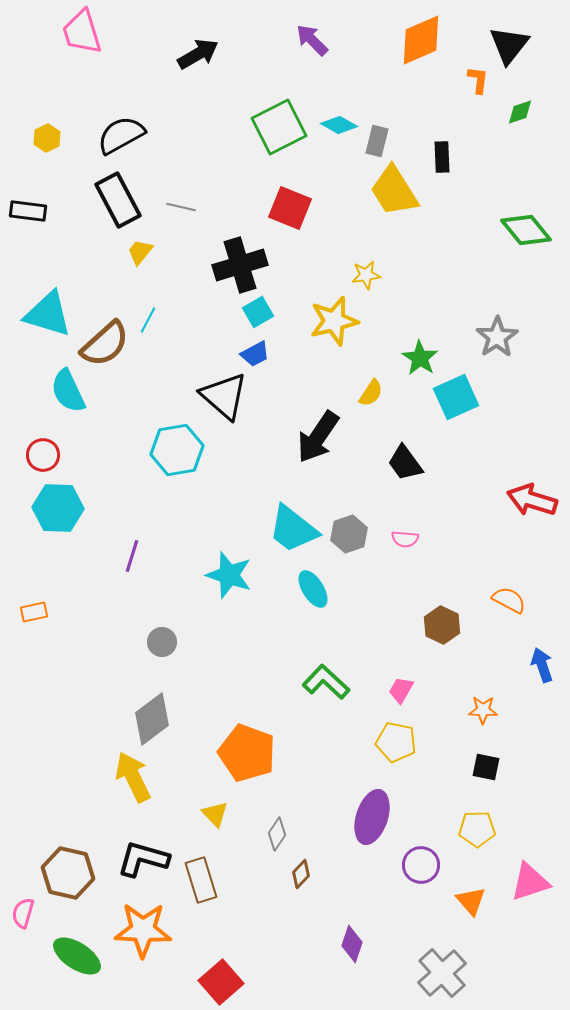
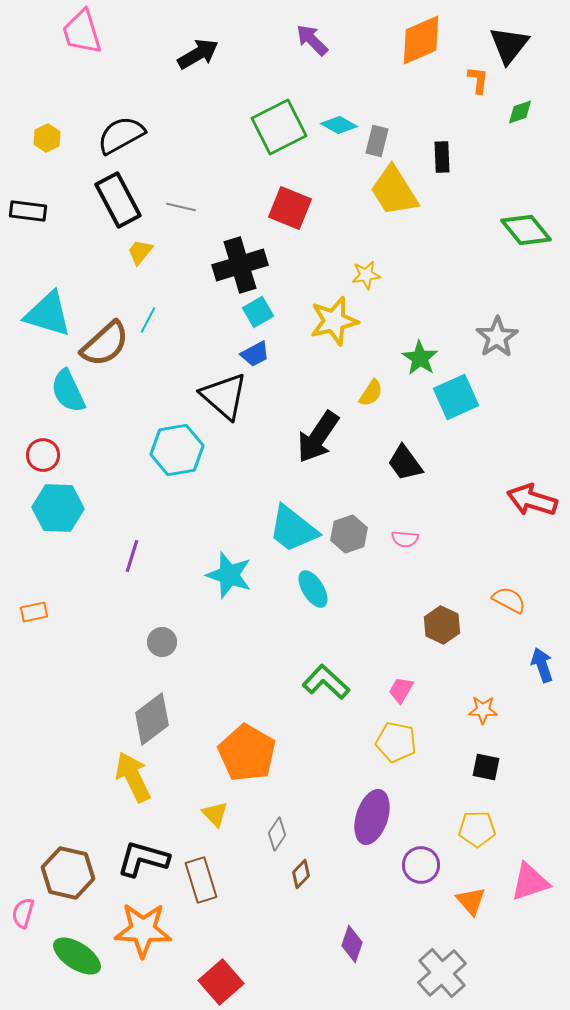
orange pentagon at (247, 753): rotated 10 degrees clockwise
